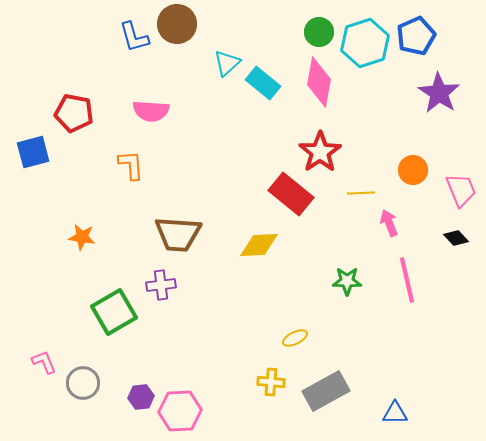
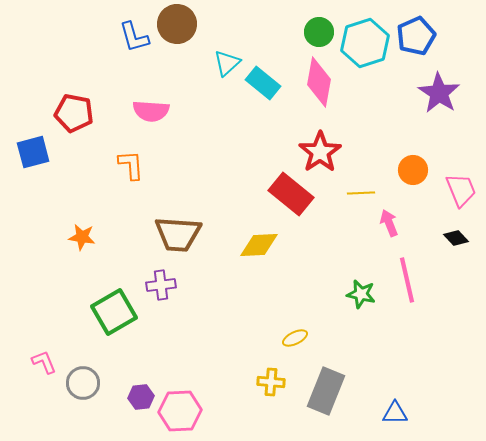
green star: moved 14 px right, 13 px down; rotated 12 degrees clockwise
gray rectangle: rotated 39 degrees counterclockwise
